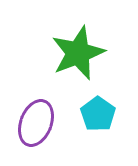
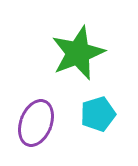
cyan pentagon: rotated 20 degrees clockwise
